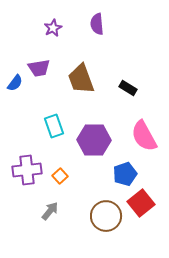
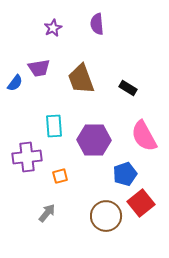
cyan rectangle: rotated 15 degrees clockwise
purple cross: moved 13 px up
orange square: rotated 28 degrees clockwise
gray arrow: moved 3 px left, 2 px down
